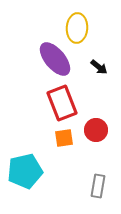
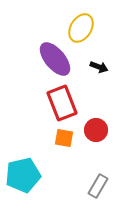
yellow ellipse: moved 4 px right; rotated 28 degrees clockwise
black arrow: rotated 18 degrees counterclockwise
orange square: rotated 18 degrees clockwise
cyan pentagon: moved 2 px left, 4 px down
gray rectangle: rotated 20 degrees clockwise
